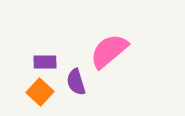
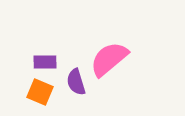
pink semicircle: moved 8 px down
orange square: rotated 20 degrees counterclockwise
